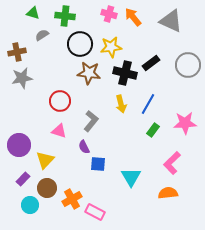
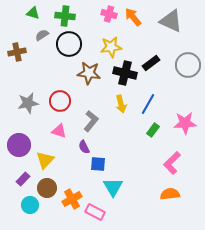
black circle: moved 11 px left
gray star: moved 6 px right, 25 px down
cyan triangle: moved 18 px left, 10 px down
orange semicircle: moved 2 px right, 1 px down
